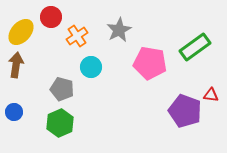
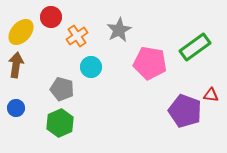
blue circle: moved 2 px right, 4 px up
